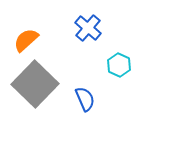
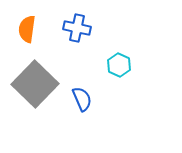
blue cross: moved 11 px left; rotated 28 degrees counterclockwise
orange semicircle: moved 1 px right, 11 px up; rotated 40 degrees counterclockwise
blue semicircle: moved 3 px left
